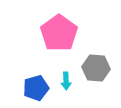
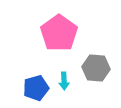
cyan arrow: moved 2 px left
